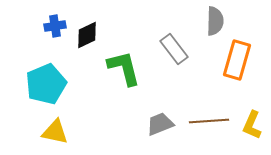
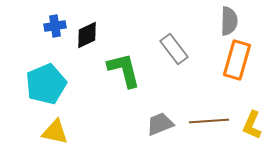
gray semicircle: moved 14 px right
green L-shape: moved 2 px down
